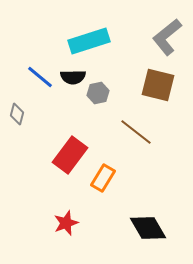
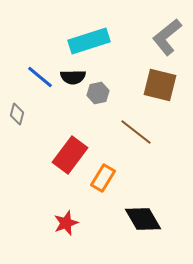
brown square: moved 2 px right
black diamond: moved 5 px left, 9 px up
